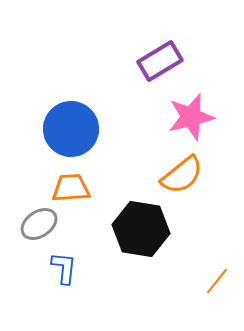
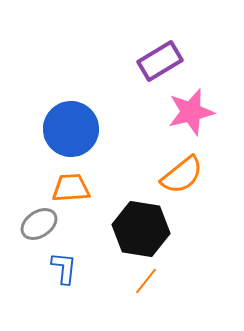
pink star: moved 5 px up
orange line: moved 71 px left
